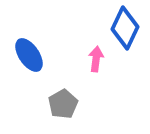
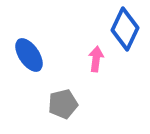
blue diamond: moved 1 px down
gray pentagon: rotated 16 degrees clockwise
